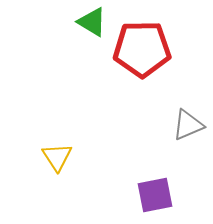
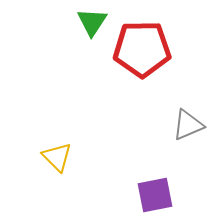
green triangle: rotated 32 degrees clockwise
yellow triangle: rotated 12 degrees counterclockwise
